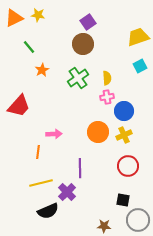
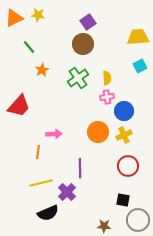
yellow trapezoid: rotated 15 degrees clockwise
black semicircle: moved 2 px down
